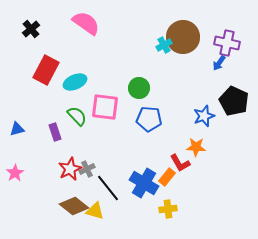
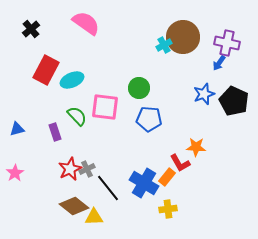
cyan ellipse: moved 3 px left, 2 px up
blue star: moved 22 px up
yellow triangle: moved 1 px left, 6 px down; rotated 18 degrees counterclockwise
